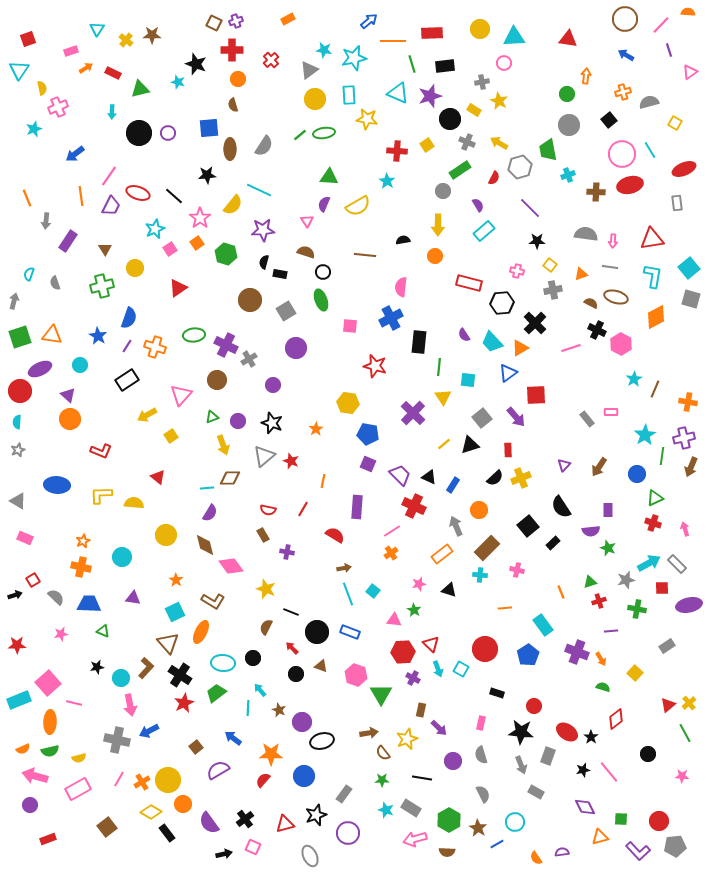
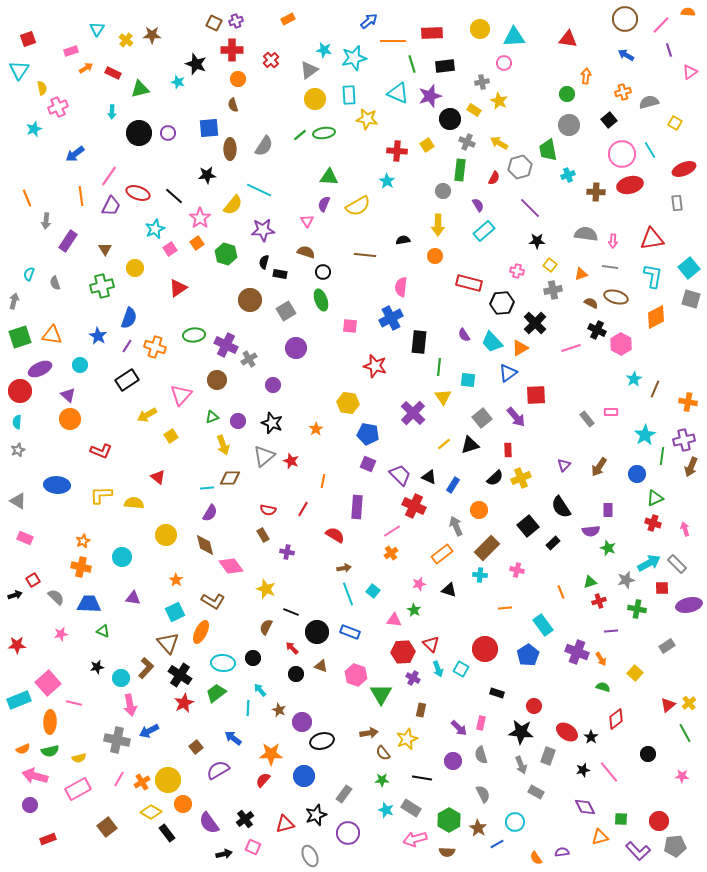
green rectangle at (460, 170): rotated 50 degrees counterclockwise
purple cross at (684, 438): moved 2 px down
purple arrow at (439, 728): moved 20 px right
